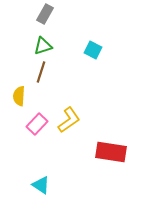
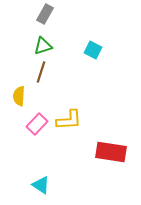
yellow L-shape: rotated 32 degrees clockwise
